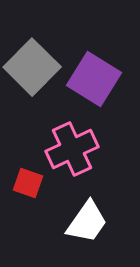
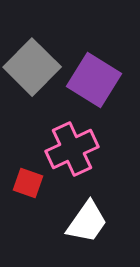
purple square: moved 1 px down
